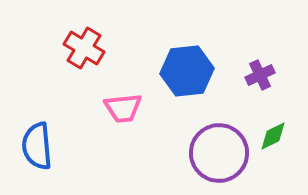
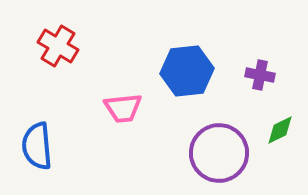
red cross: moved 26 px left, 2 px up
purple cross: rotated 36 degrees clockwise
green diamond: moved 7 px right, 6 px up
